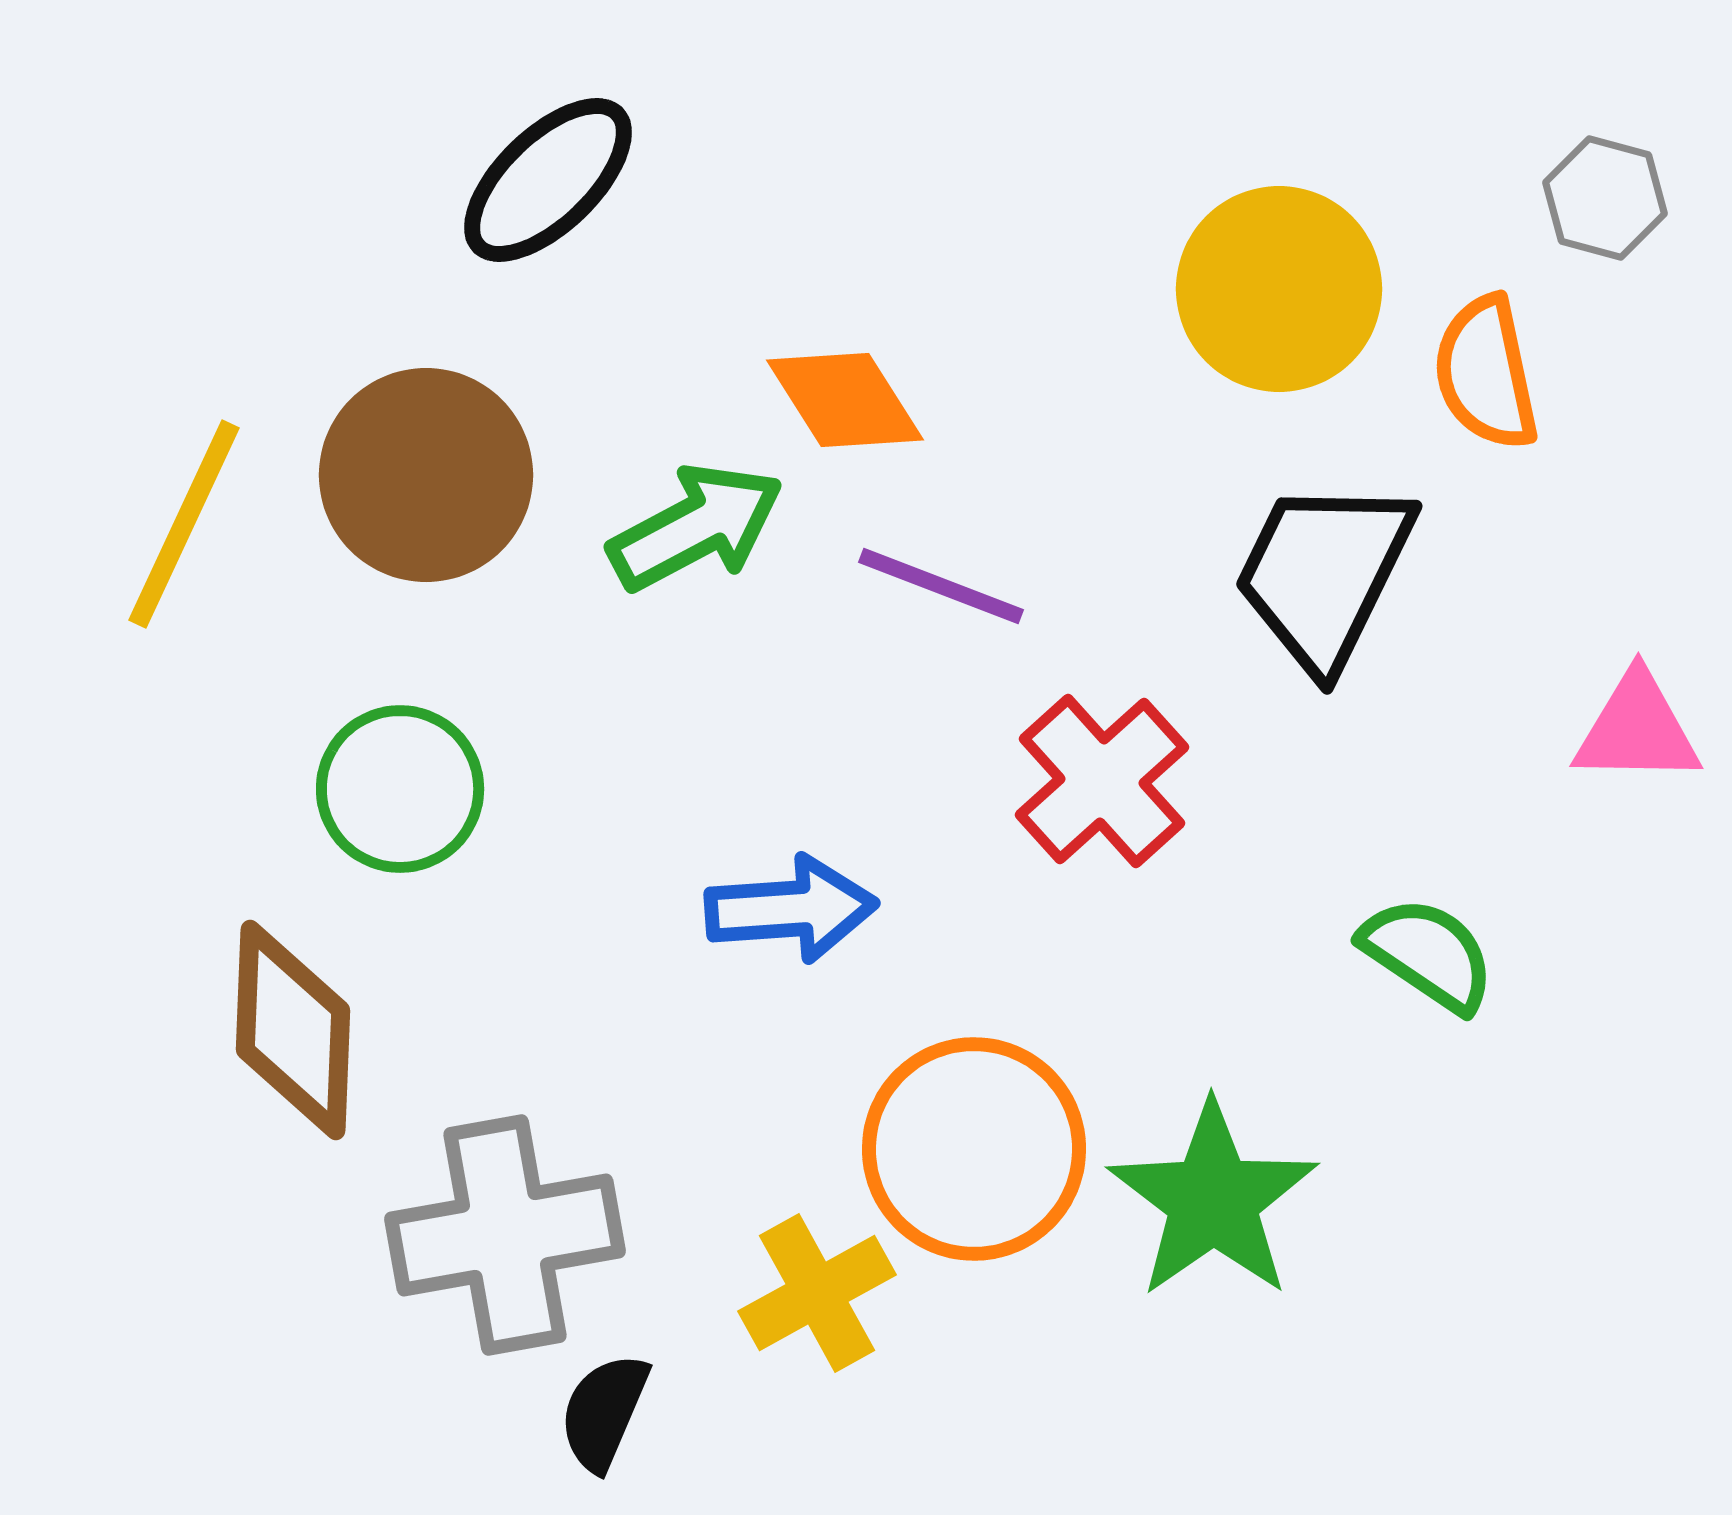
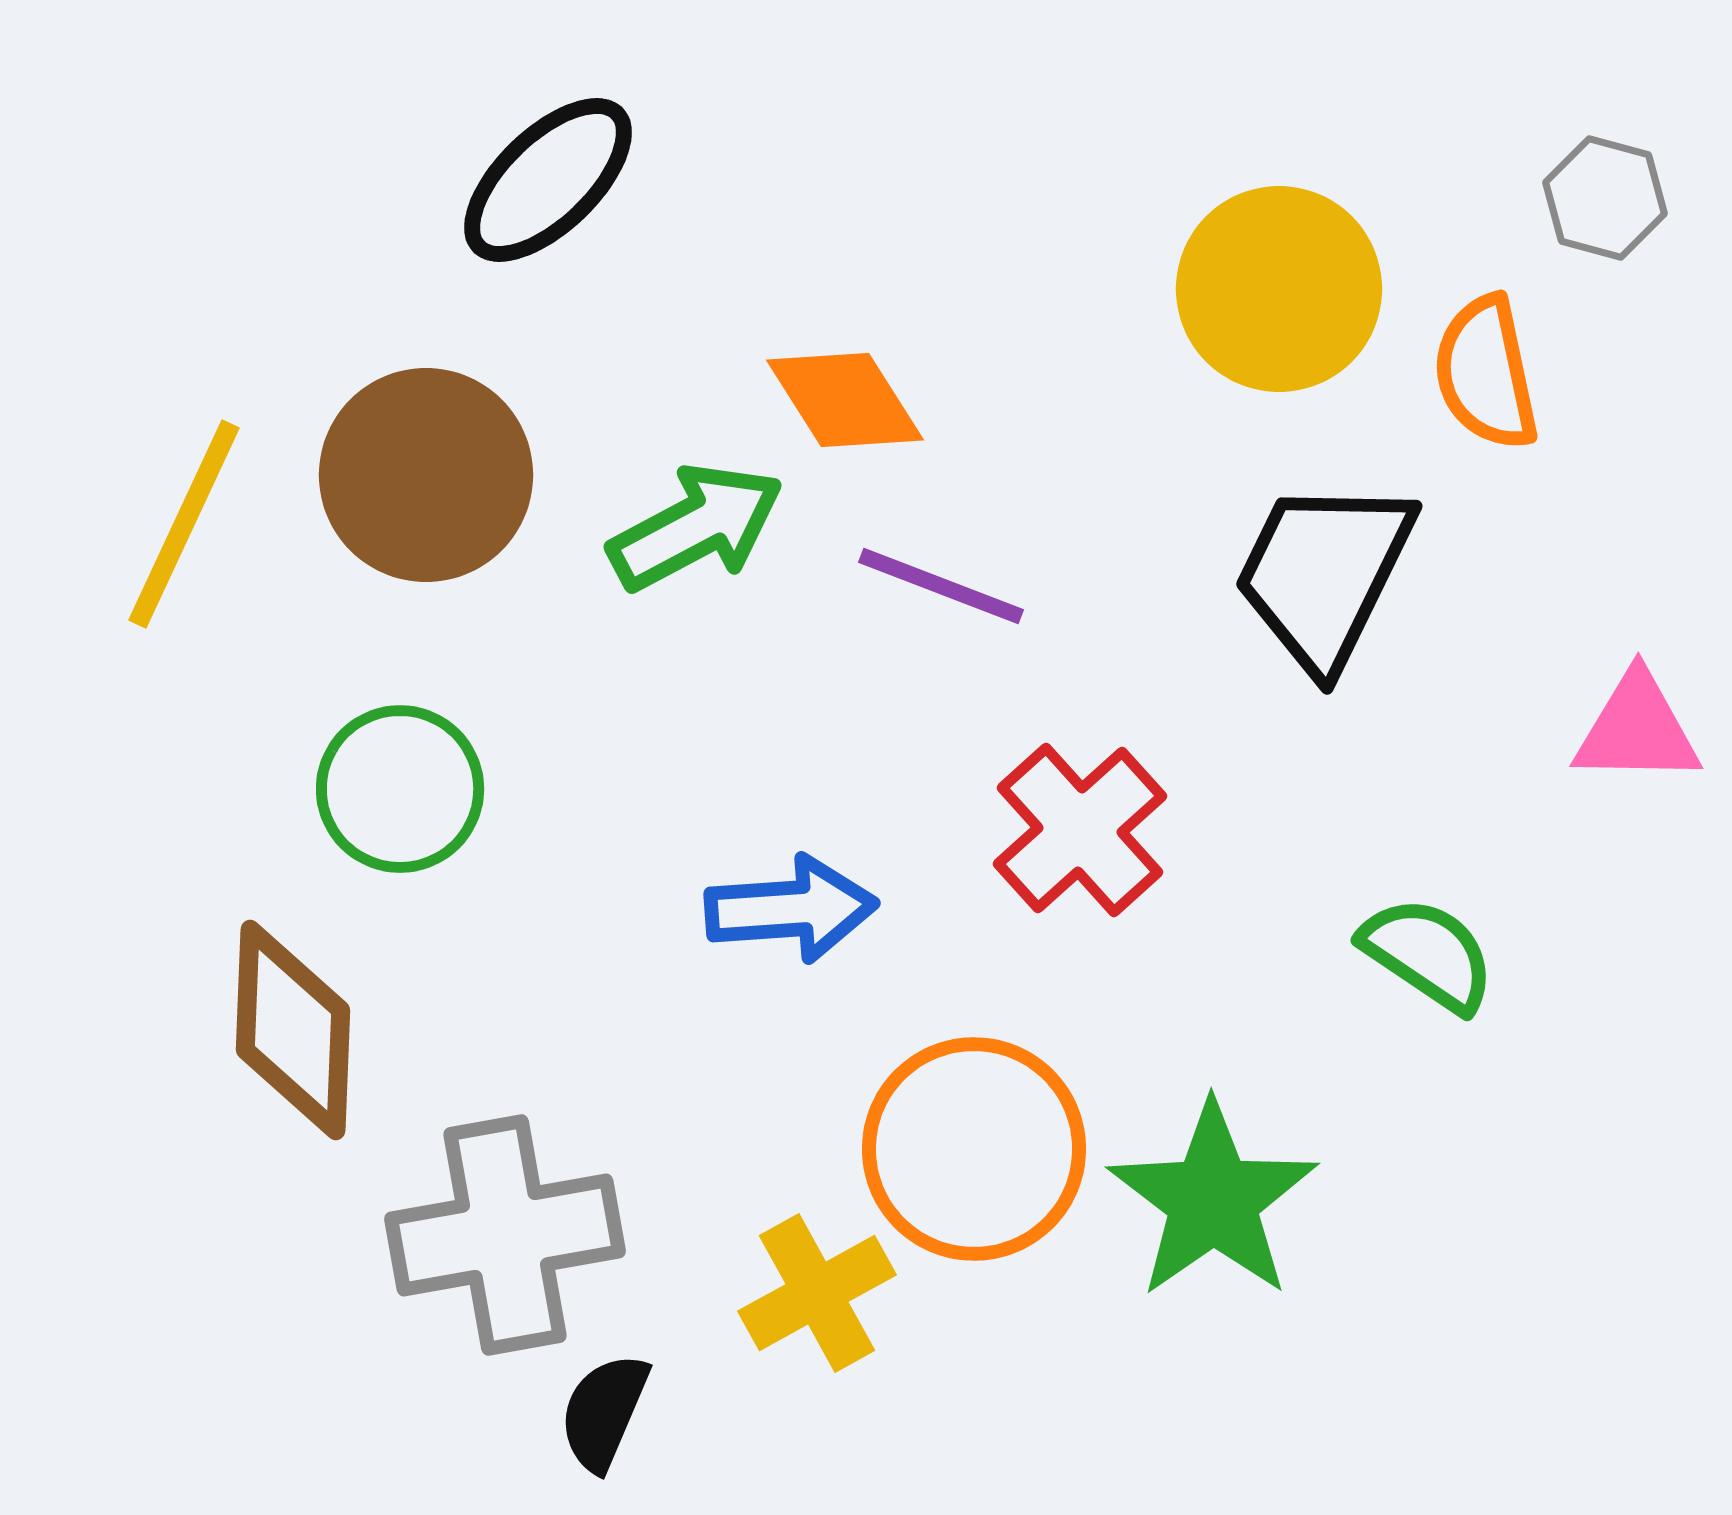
red cross: moved 22 px left, 49 px down
